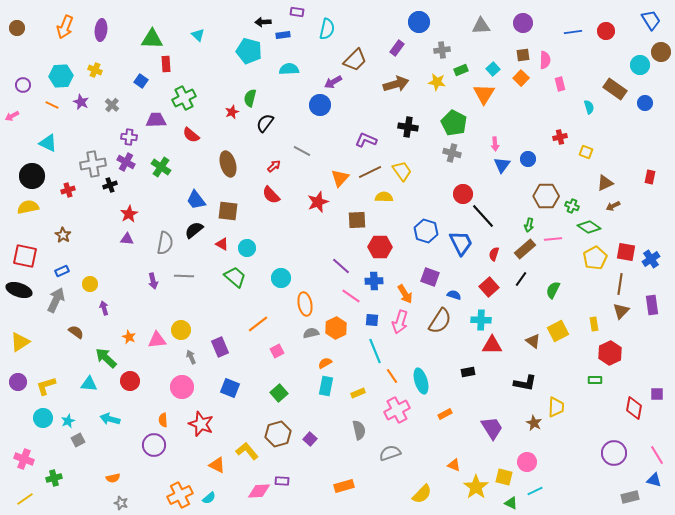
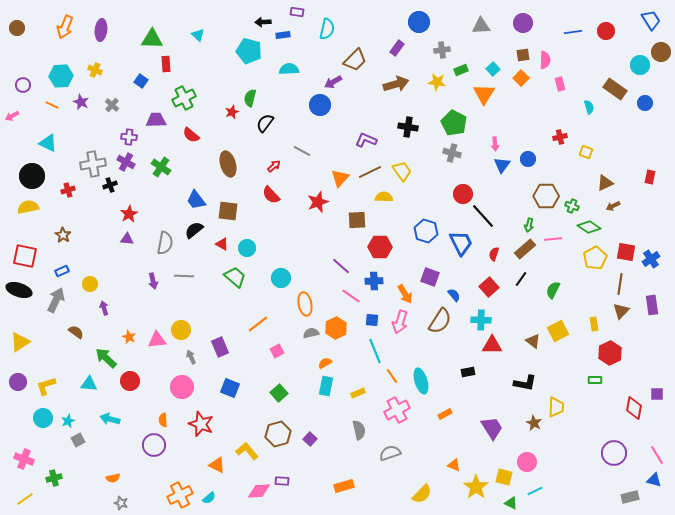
blue semicircle at (454, 295): rotated 32 degrees clockwise
